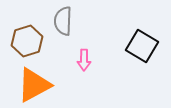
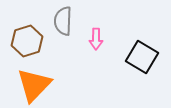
black square: moved 11 px down
pink arrow: moved 12 px right, 21 px up
orange triangle: rotated 18 degrees counterclockwise
